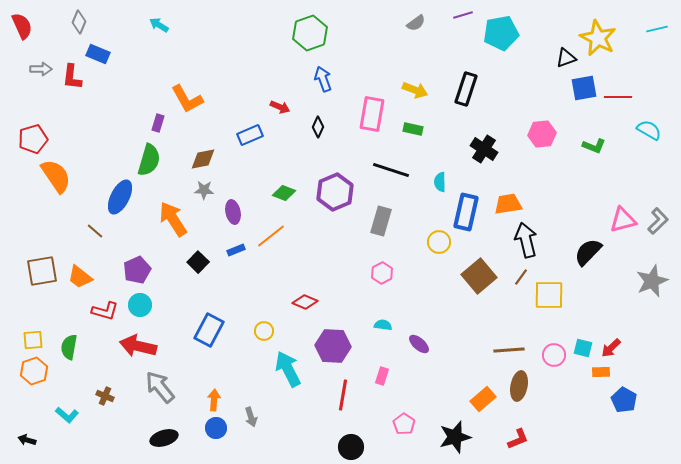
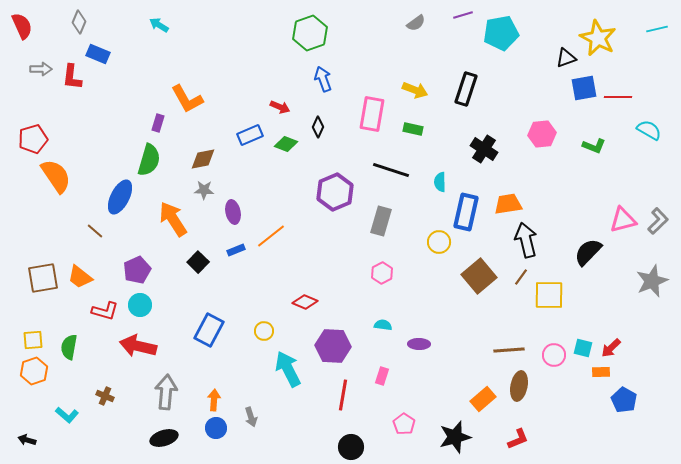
green diamond at (284, 193): moved 2 px right, 49 px up
brown square at (42, 271): moved 1 px right, 7 px down
purple ellipse at (419, 344): rotated 40 degrees counterclockwise
gray arrow at (160, 387): moved 6 px right, 5 px down; rotated 44 degrees clockwise
